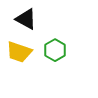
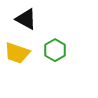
yellow trapezoid: moved 2 px left, 1 px down
